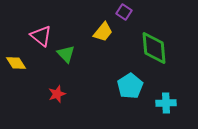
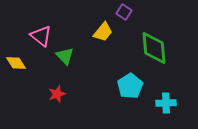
green triangle: moved 1 px left, 2 px down
